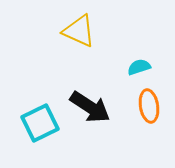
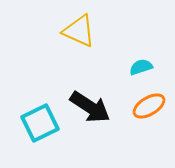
cyan semicircle: moved 2 px right
orange ellipse: rotated 68 degrees clockwise
